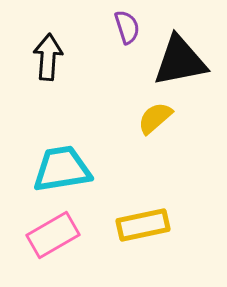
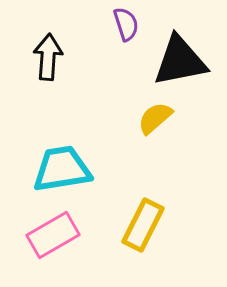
purple semicircle: moved 1 px left, 3 px up
yellow rectangle: rotated 51 degrees counterclockwise
